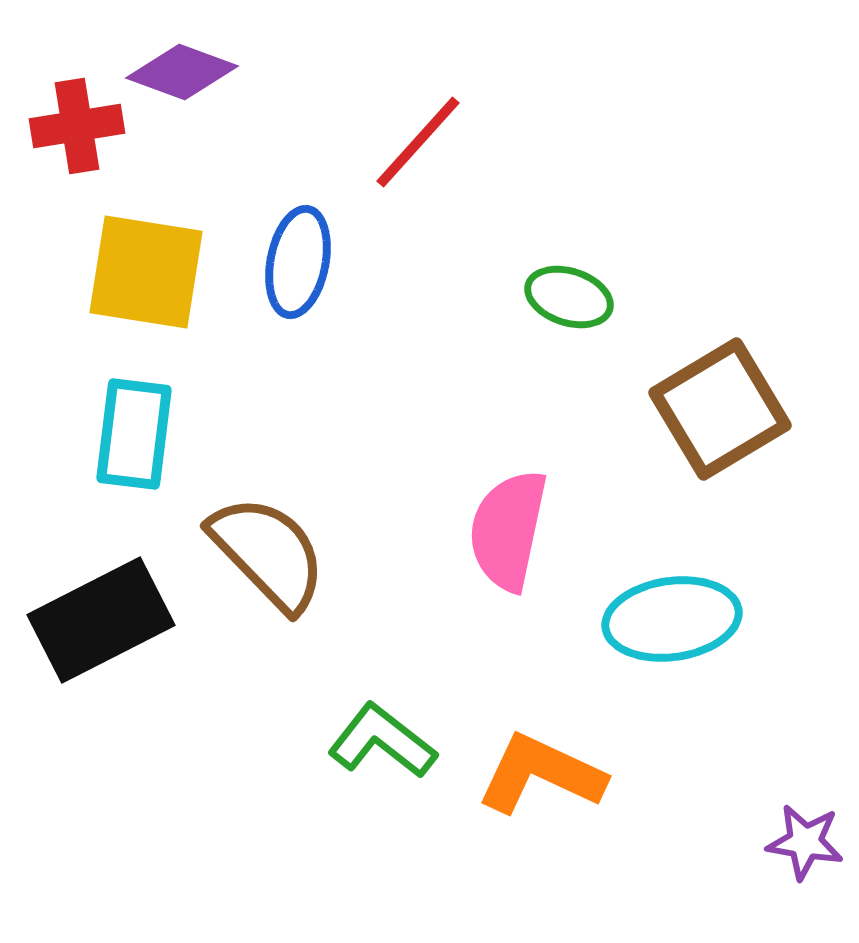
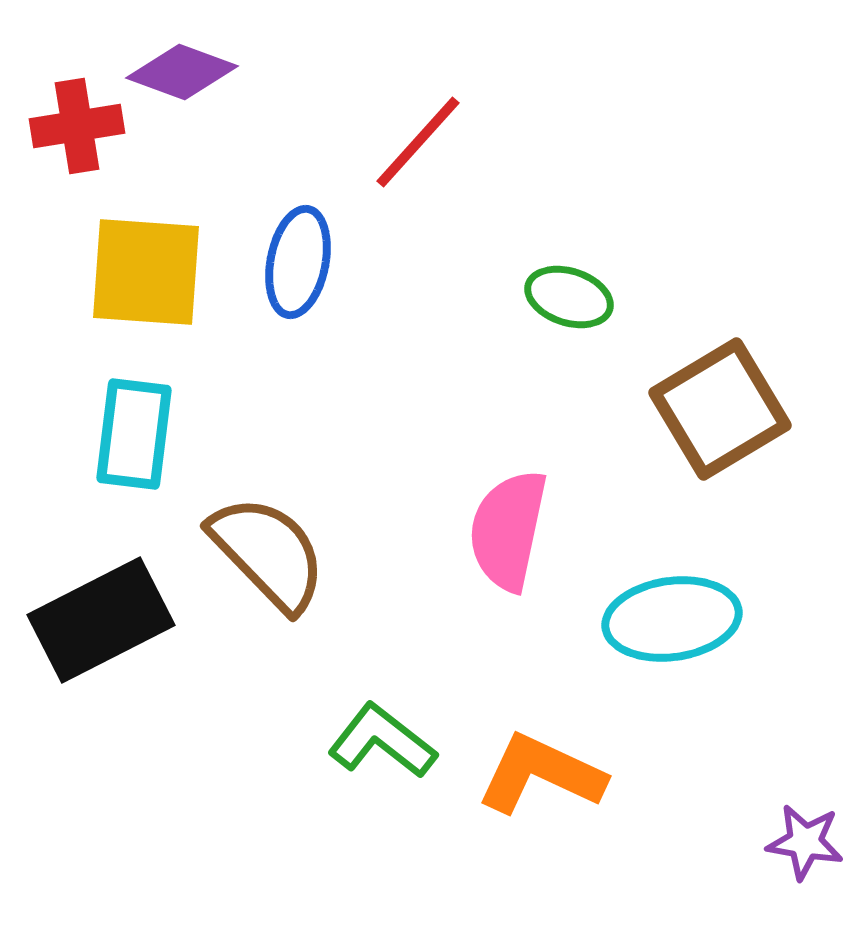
yellow square: rotated 5 degrees counterclockwise
